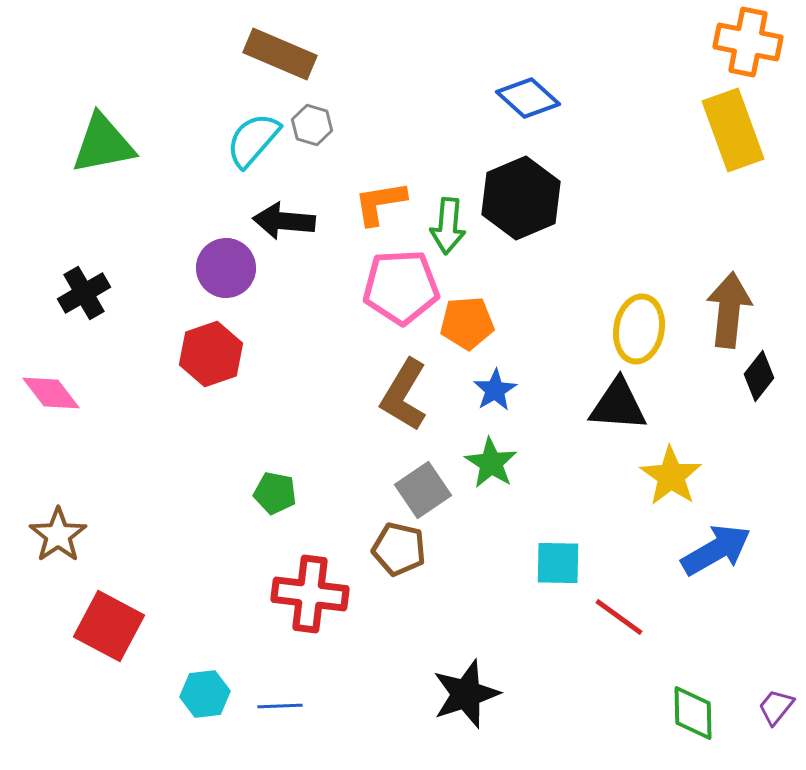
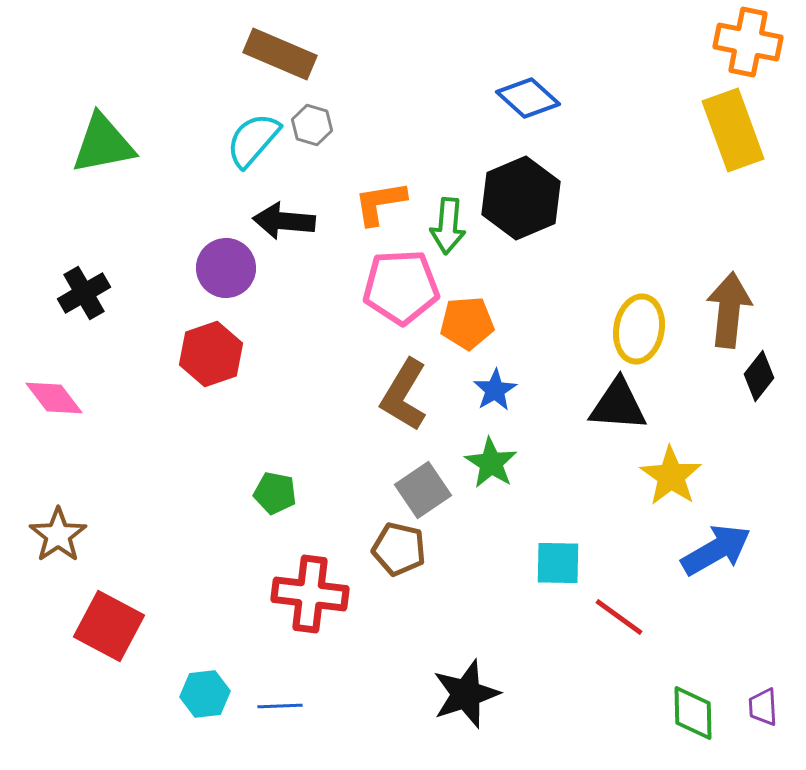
pink diamond: moved 3 px right, 5 px down
purple trapezoid: moved 13 px left; rotated 42 degrees counterclockwise
